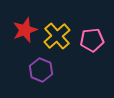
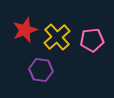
yellow cross: moved 1 px down
purple hexagon: rotated 15 degrees counterclockwise
